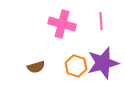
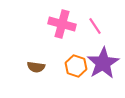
pink line: moved 6 px left, 5 px down; rotated 30 degrees counterclockwise
purple star: rotated 16 degrees counterclockwise
brown semicircle: rotated 24 degrees clockwise
